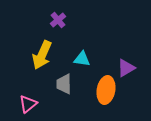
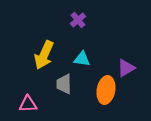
purple cross: moved 20 px right
yellow arrow: moved 2 px right
pink triangle: rotated 36 degrees clockwise
